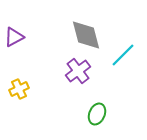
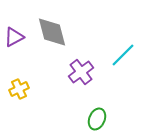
gray diamond: moved 34 px left, 3 px up
purple cross: moved 3 px right, 1 px down
green ellipse: moved 5 px down
